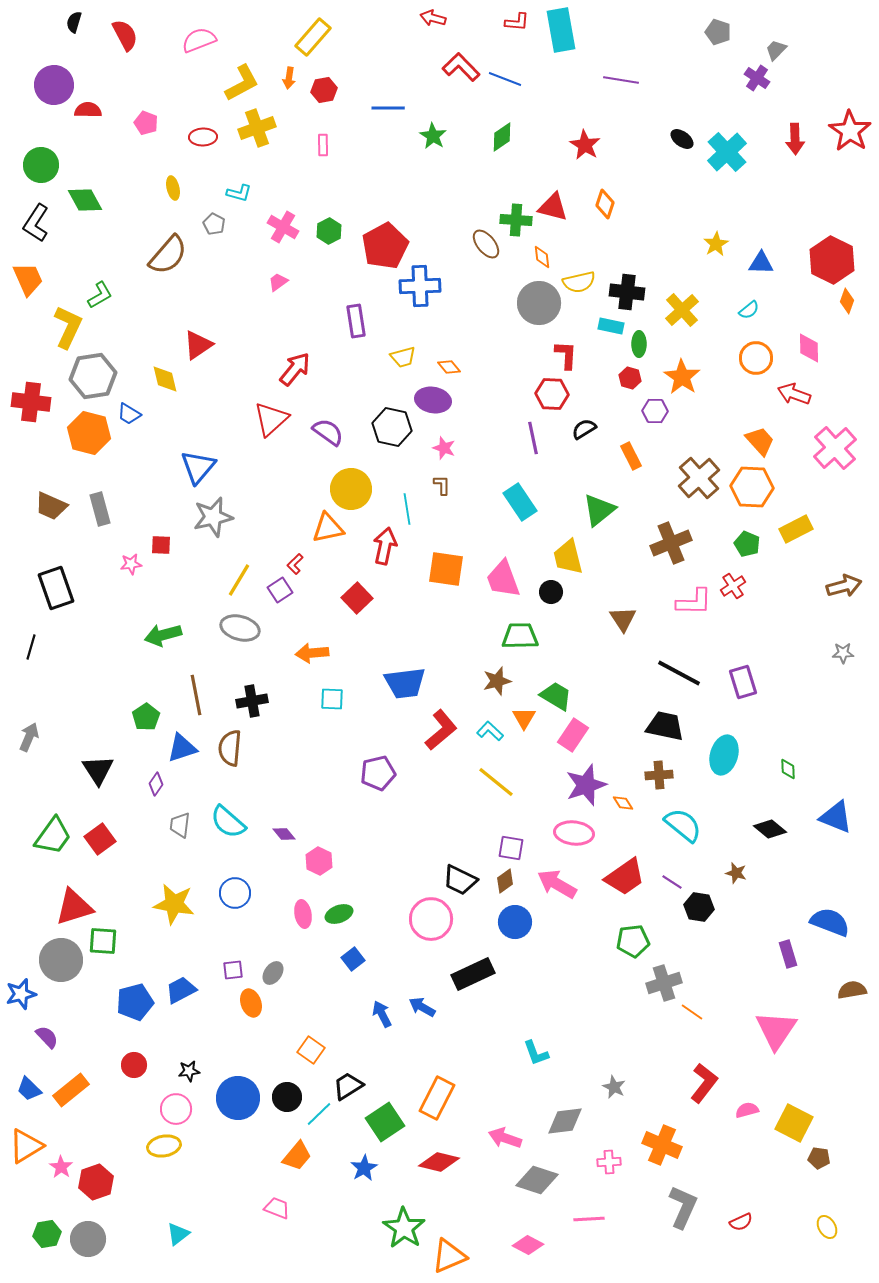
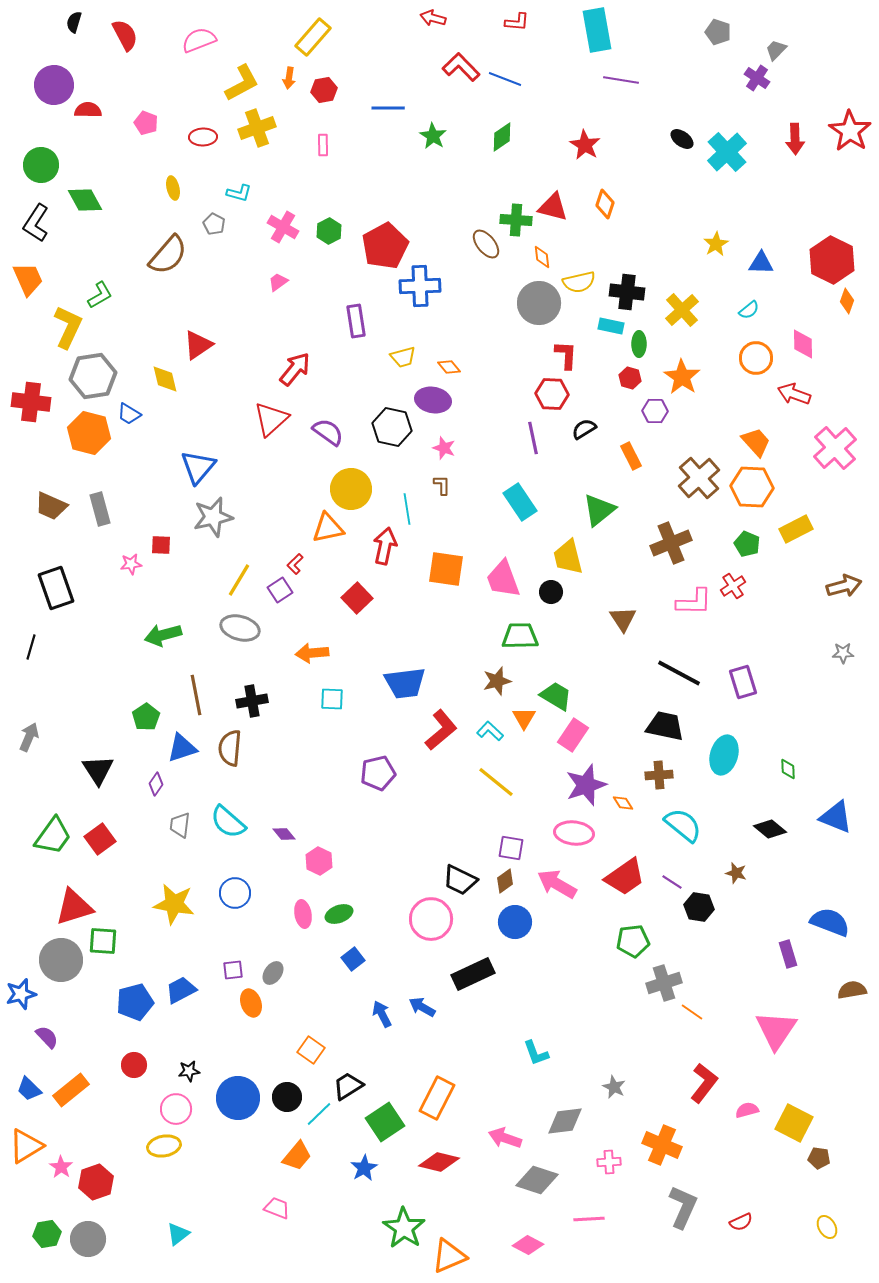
cyan rectangle at (561, 30): moved 36 px right
pink diamond at (809, 348): moved 6 px left, 4 px up
orange trapezoid at (760, 441): moved 4 px left, 1 px down
